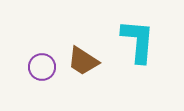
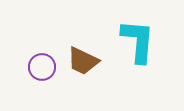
brown trapezoid: rotated 8 degrees counterclockwise
